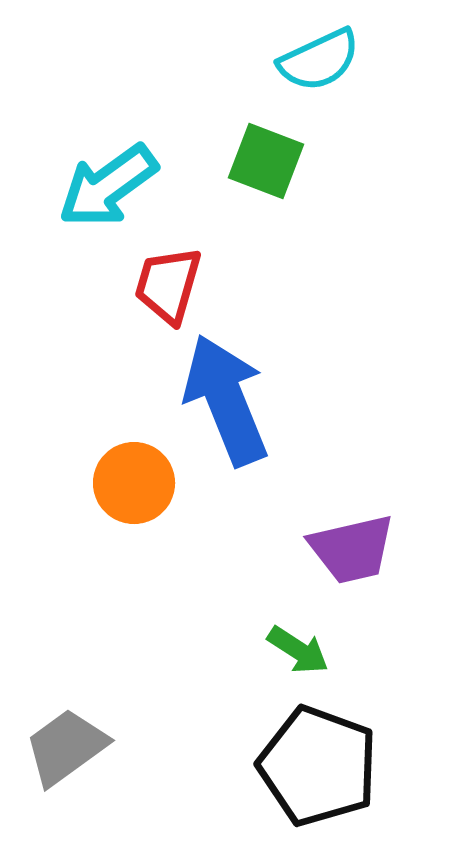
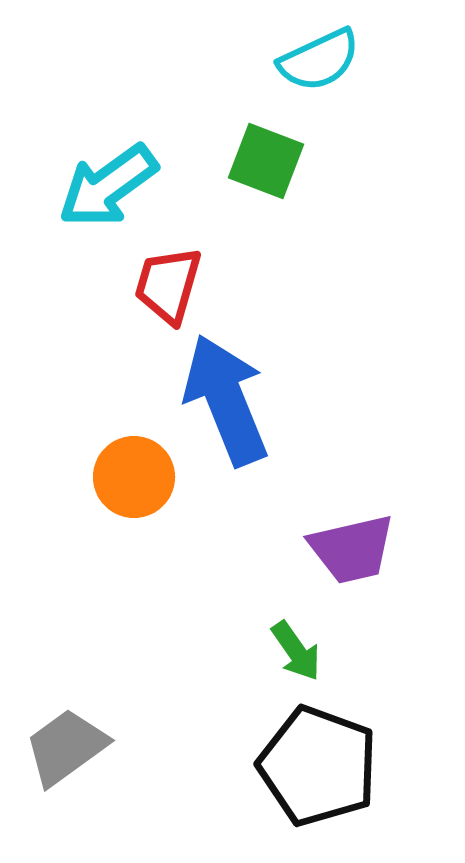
orange circle: moved 6 px up
green arrow: moved 2 px left, 1 px down; rotated 22 degrees clockwise
